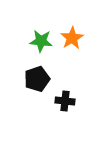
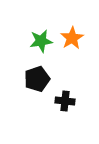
green star: rotated 15 degrees counterclockwise
